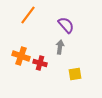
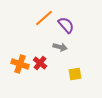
orange line: moved 16 px right, 3 px down; rotated 12 degrees clockwise
gray arrow: rotated 96 degrees clockwise
orange cross: moved 1 px left, 8 px down
red cross: rotated 24 degrees clockwise
